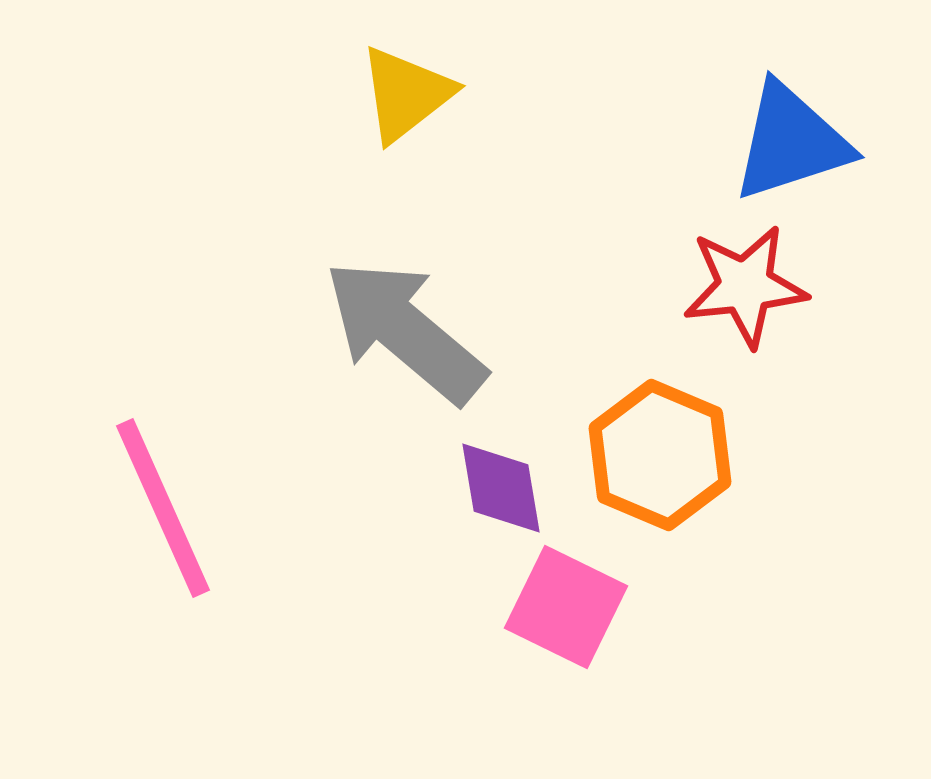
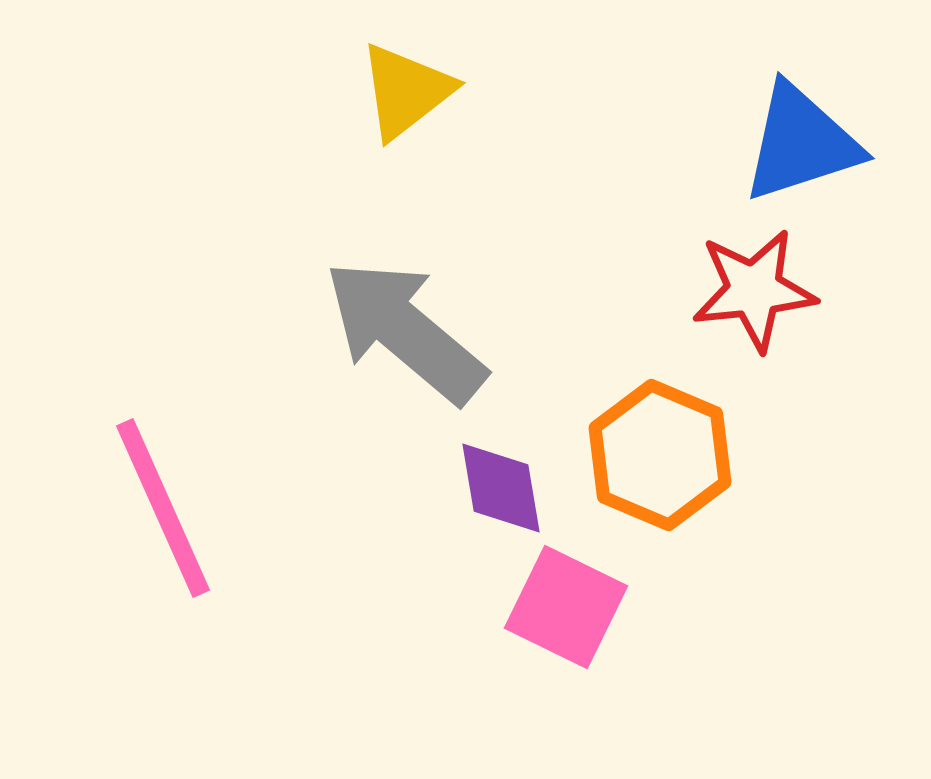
yellow triangle: moved 3 px up
blue triangle: moved 10 px right, 1 px down
red star: moved 9 px right, 4 px down
